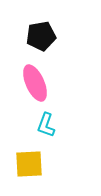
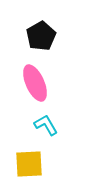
black pentagon: rotated 20 degrees counterclockwise
cyan L-shape: rotated 130 degrees clockwise
